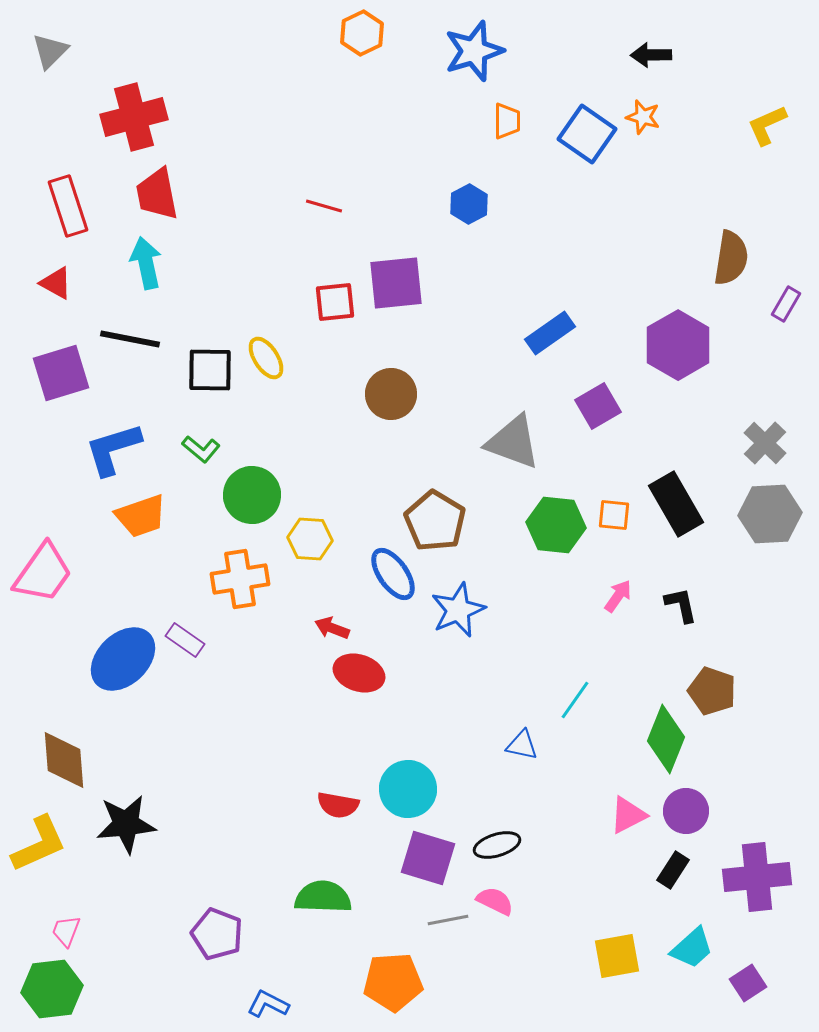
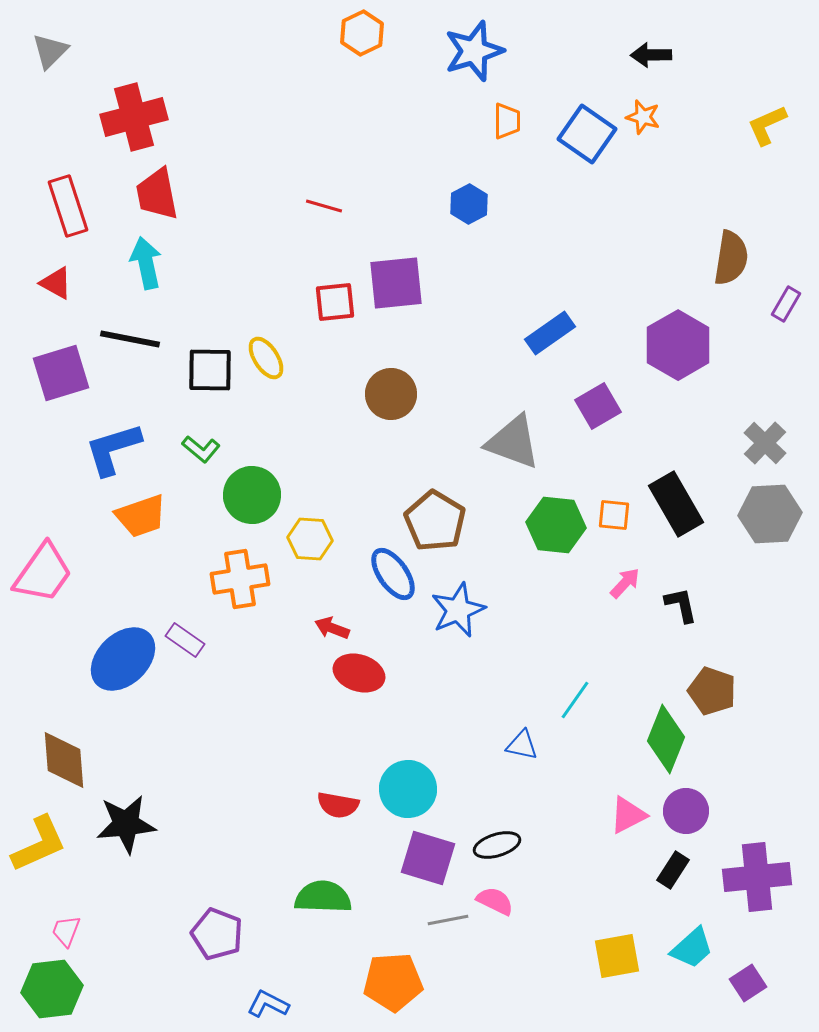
pink arrow at (618, 596): moved 7 px right, 13 px up; rotated 8 degrees clockwise
